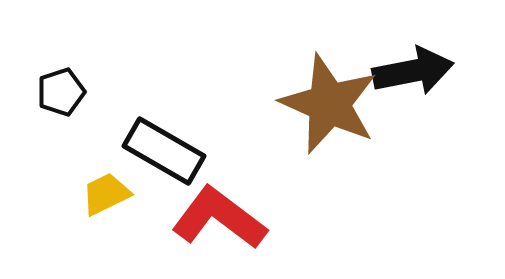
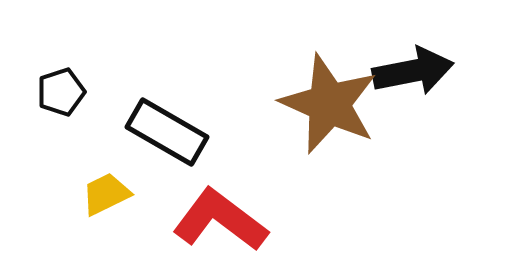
black rectangle: moved 3 px right, 19 px up
red L-shape: moved 1 px right, 2 px down
